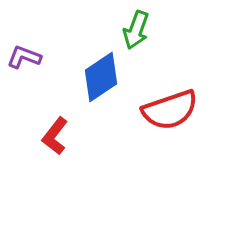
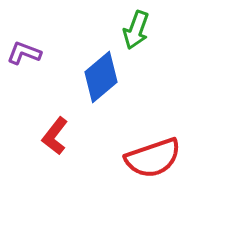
purple L-shape: moved 4 px up
blue diamond: rotated 6 degrees counterclockwise
red semicircle: moved 17 px left, 48 px down
